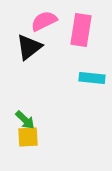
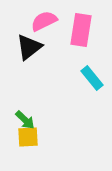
cyan rectangle: rotated 45 degrees clockwise
